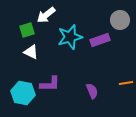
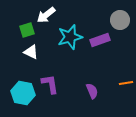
purple L-shape: rotated 100 degrees counterclockwise
